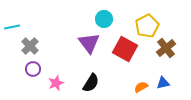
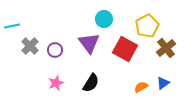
cyan line: moved 1 px up
purple circle: moved 22 px right, 19 px up
blue triangle: rotated 24 degrees counterclockwise
